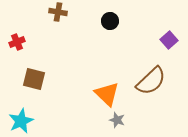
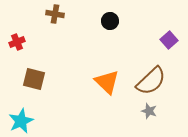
brown cross: moved 3 px left, 2 px down
orange triangle: moved 12 px up
gray star: moved 32 px right, 9 px up
